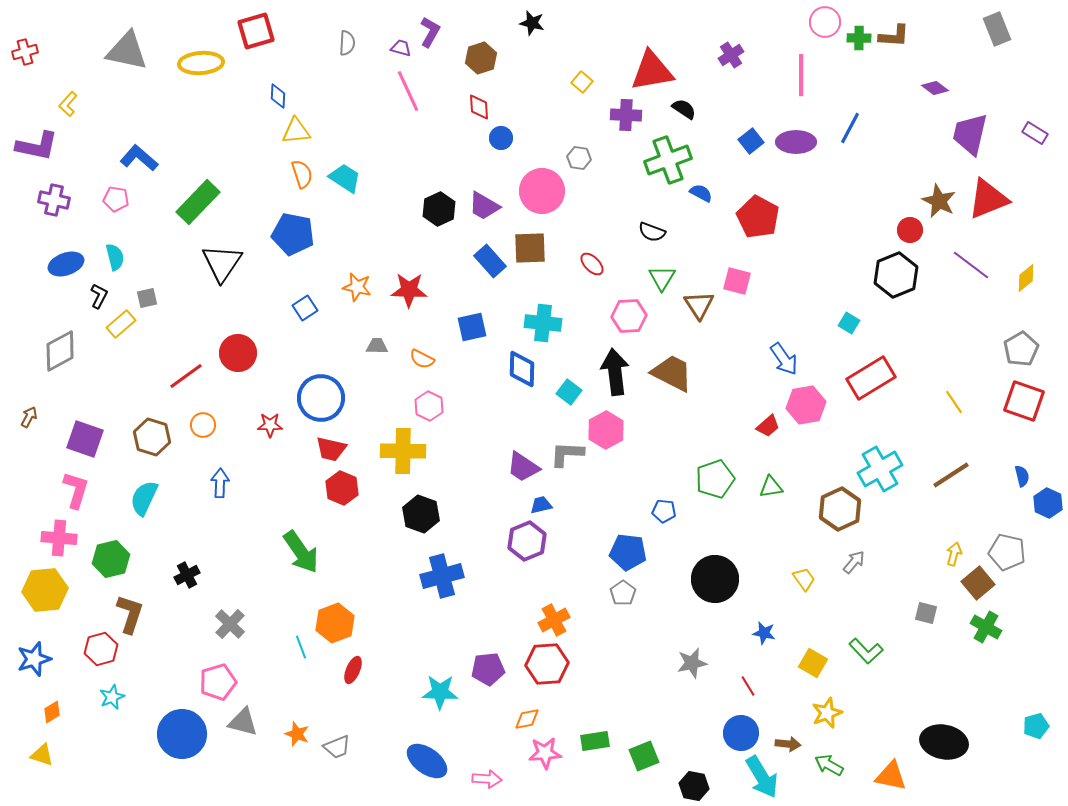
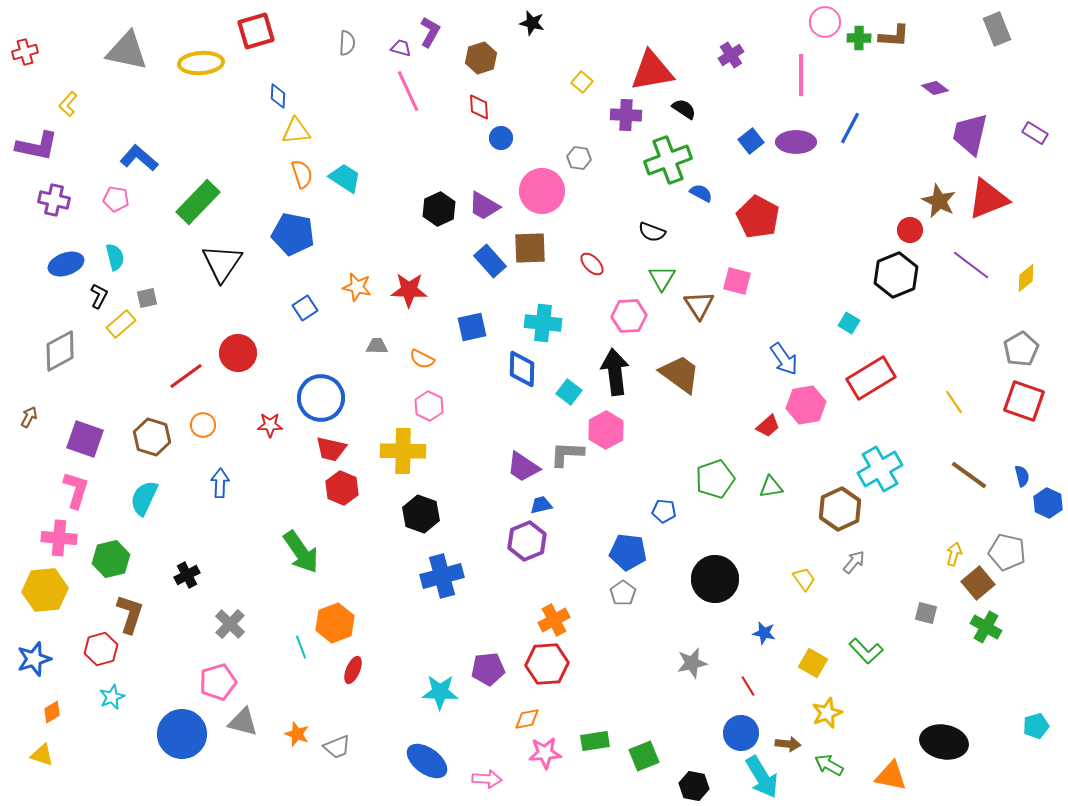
brown trapezoid at (672, 373): moved 8 px right, 1 px down; rotated 9 degrees clockwise
brown line at (951, 475): moved 18 px right; rotated 69 degrees clockwise
